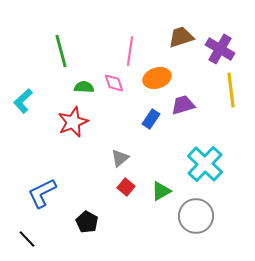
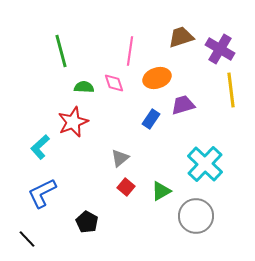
cyan L-shape: moved 17 px right, 46 px down
